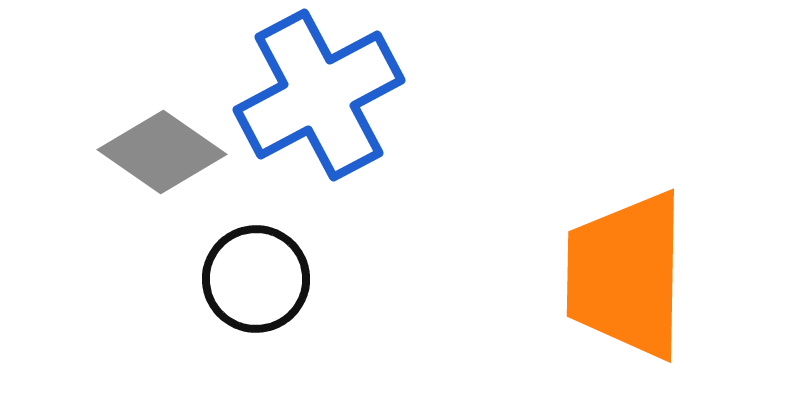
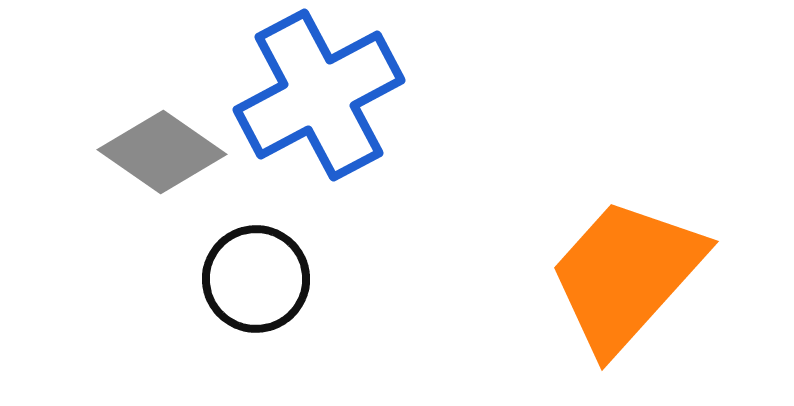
orange trapezoid: rotated 41 degrees clockwise
